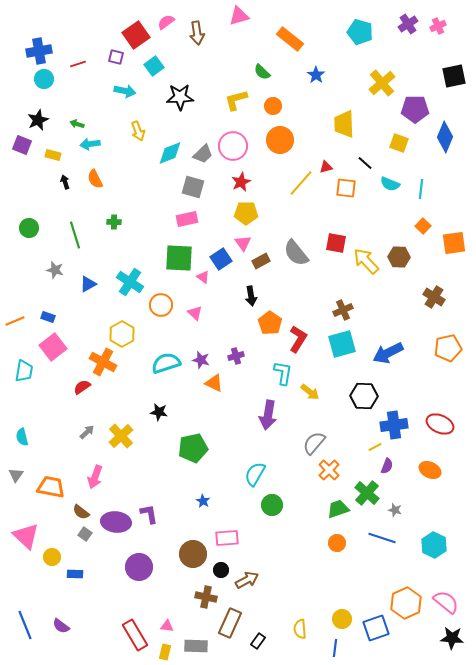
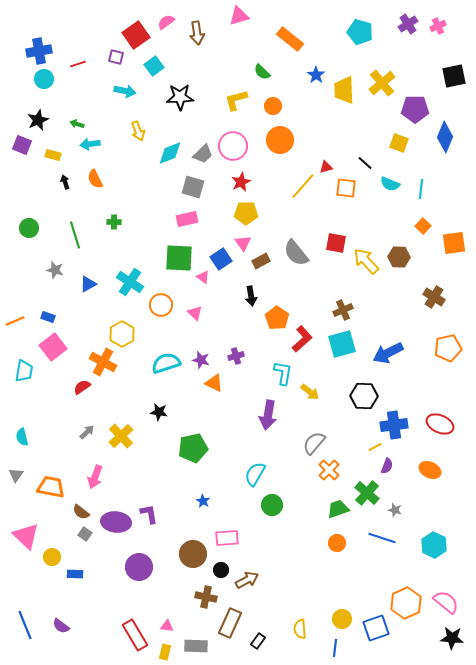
yellow trapezoid at (344, 124): moved 34 px up
yellow line at (301, 183): moved 2 px right, 3 px down
orange pentagon at (270, 323): moved 7 px right, 5 px up
red L-shape at (298, 339): moved 4 px right; rotated 16 degrees clockwise
